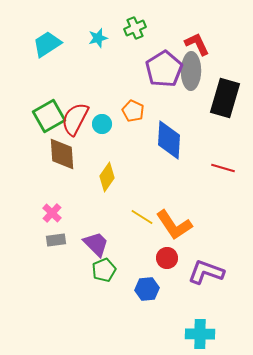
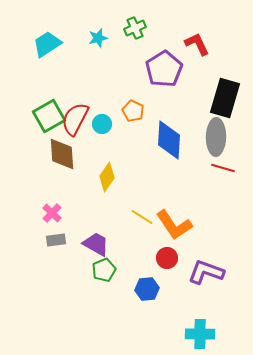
gray ellipse: moved 25 px right, 66 px down
purple trapezoid: rotated 16 degrees counterclockwise
